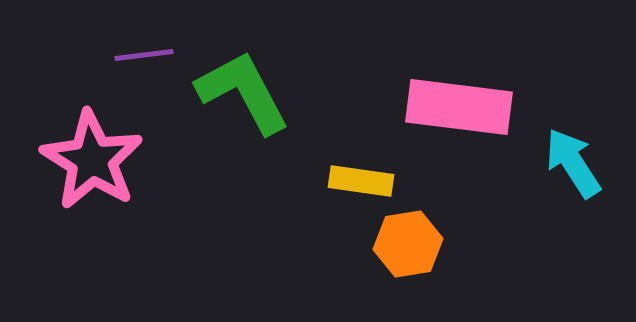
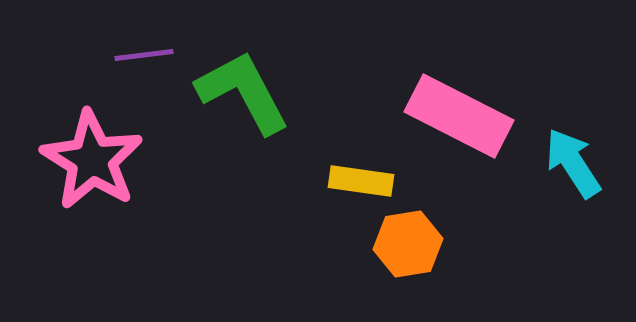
pink rectangle: moved 9 px down; rotated 20 degrees clockwise
